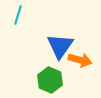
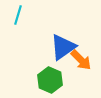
blue triangle: moved 3 px right, 1 px down; rotated 20 degrees clockwise
orange arrow: moved 1 px right; rotated 30 degrees clockwise
